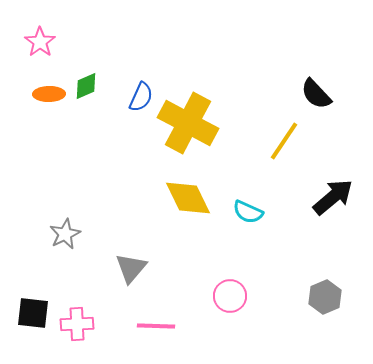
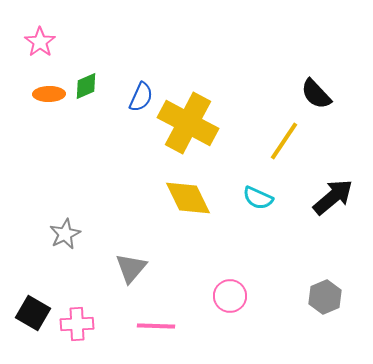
cyan semicircle: moved 10 px right, 14 px up
black square: rotated 24 degrees clockwise
